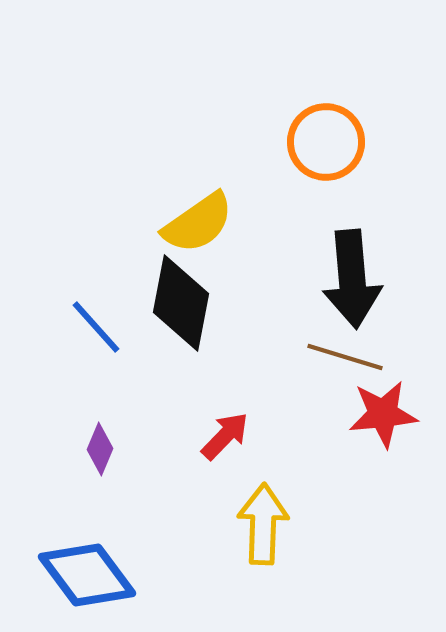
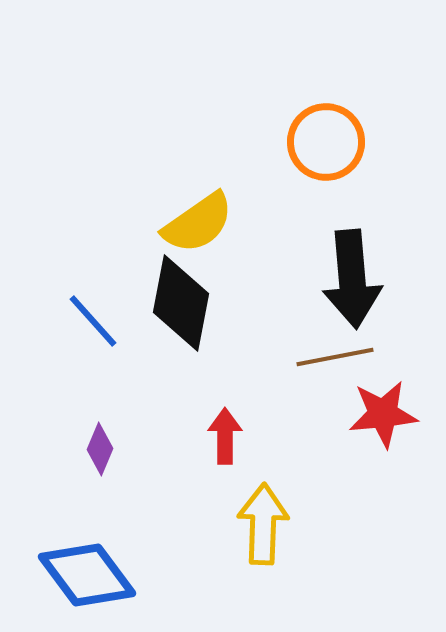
blue line: moved 3 px left, 6 px up
brown line: moved 10 px left; rotated 28 degrees counterclockwise
red arrow: rotated 44 degrees counterclockwise
